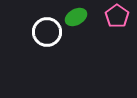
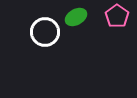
white circle: moved 2 px left
